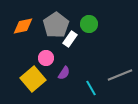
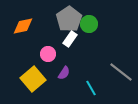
gray pentagon: moved 13 px right, 6 px up
pink circle: moved 2 px right, 4 px up
gray line: moved 1 px right, 3 px up; rotated 60 degrees clockwise
